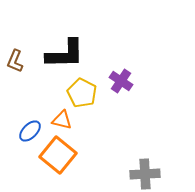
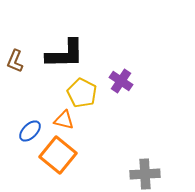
orange triangle: moved 2 px right
